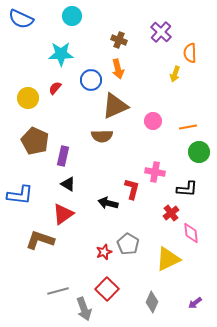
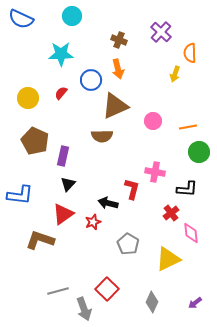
red semicircle: moved 6 px right, 5 px down
black triangle: rotated 42 degrees clockwise
red star: moved 11 px left, 30 px up
